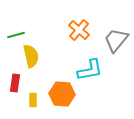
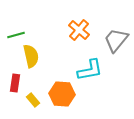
yellow rectangle: rotated 40 degrees counterclockwise
